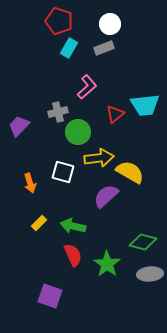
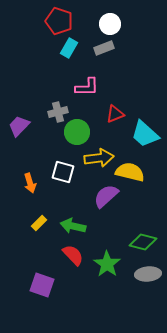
pink L-shape: rotated 40 degrees clockwise
cyan trapezoid: moved 29 px down; rotated 48 degrees clockwise
red triangle: rotated 18 degrees clockwise
green circle: moved 1 px left
yellow semicircle: rotated 16 degrees counterclockwise
red semicircle: rotated 20 degrees counterclockwise
gray ellipse: moved 2 px left
purple square: moved 8 px left, 11 px up
